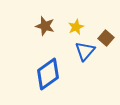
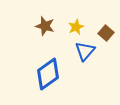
brown square: moved 5 px up
